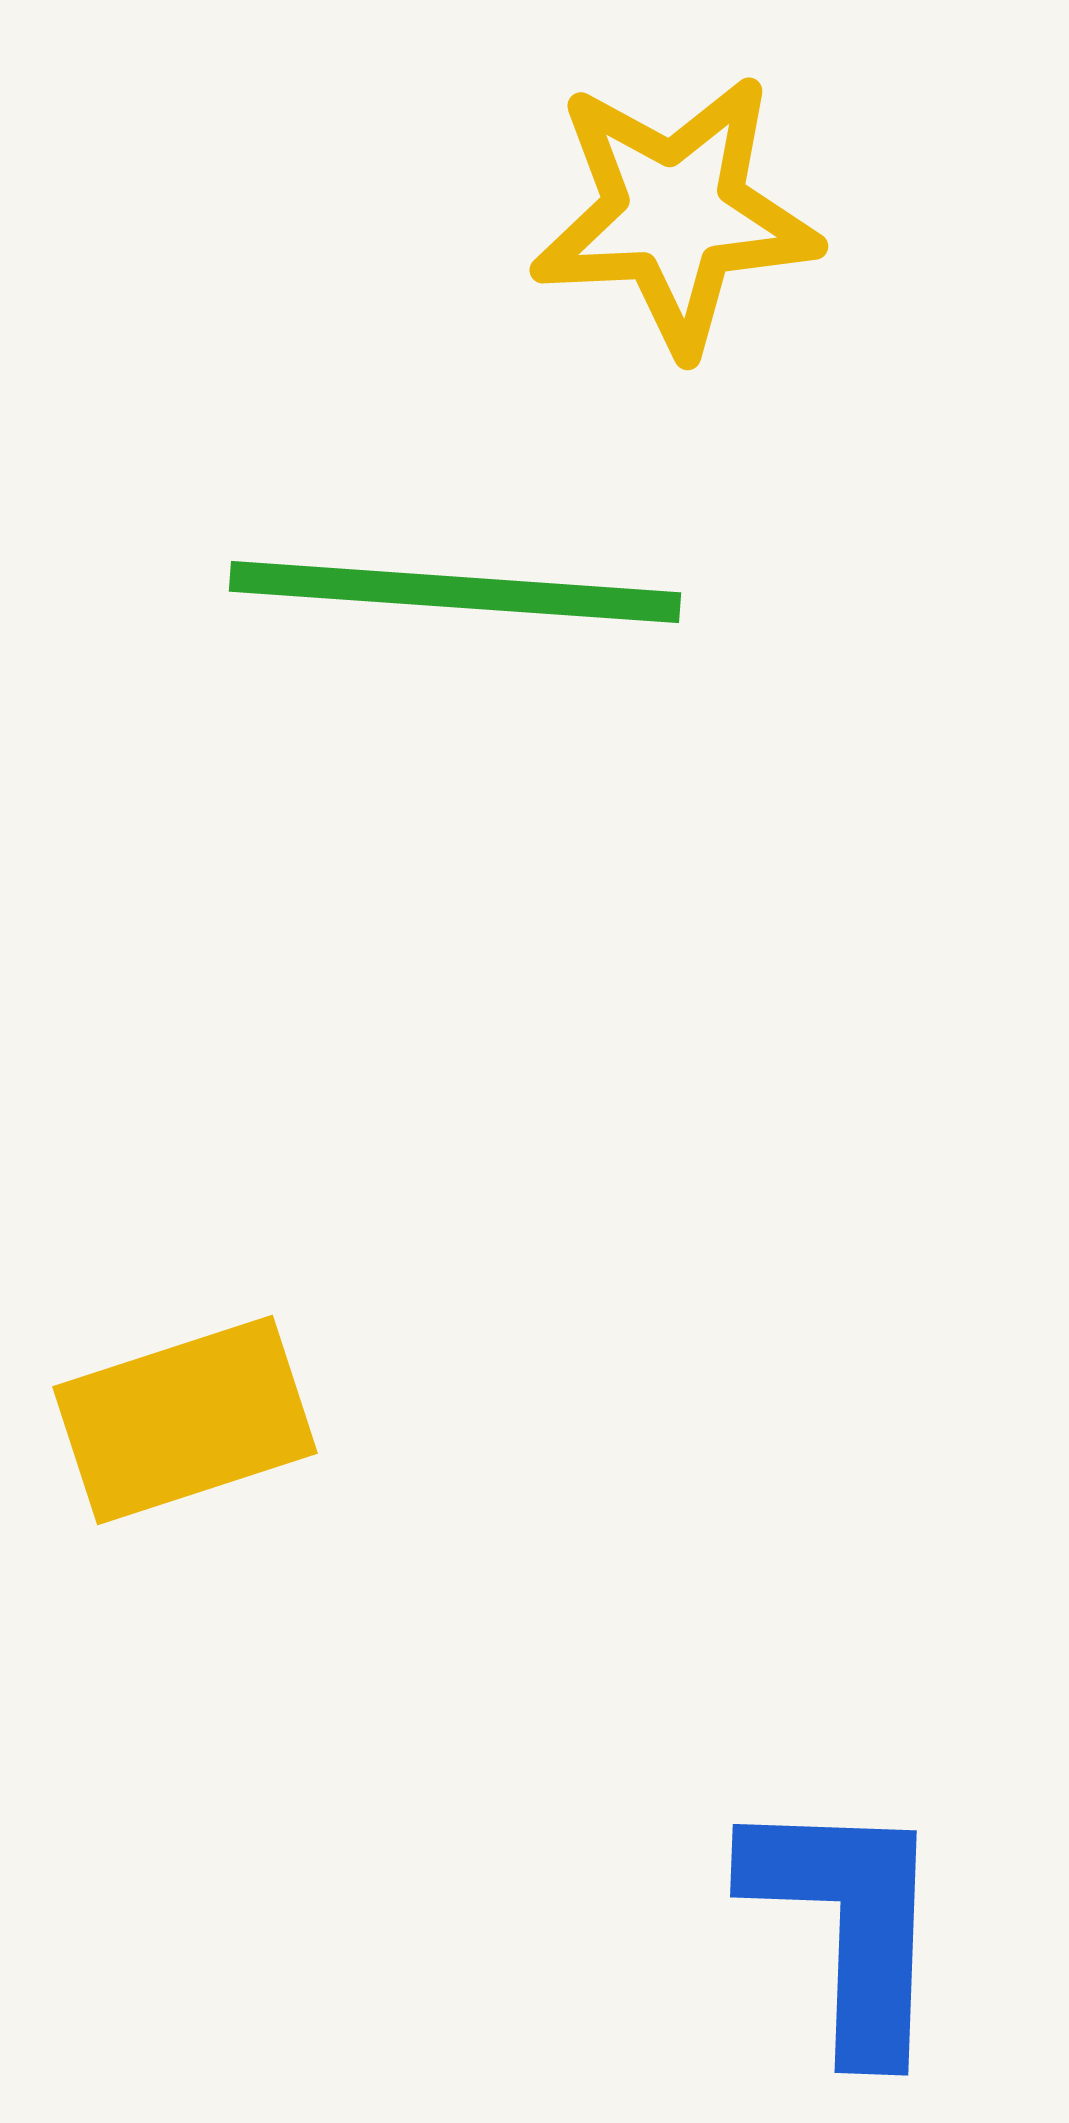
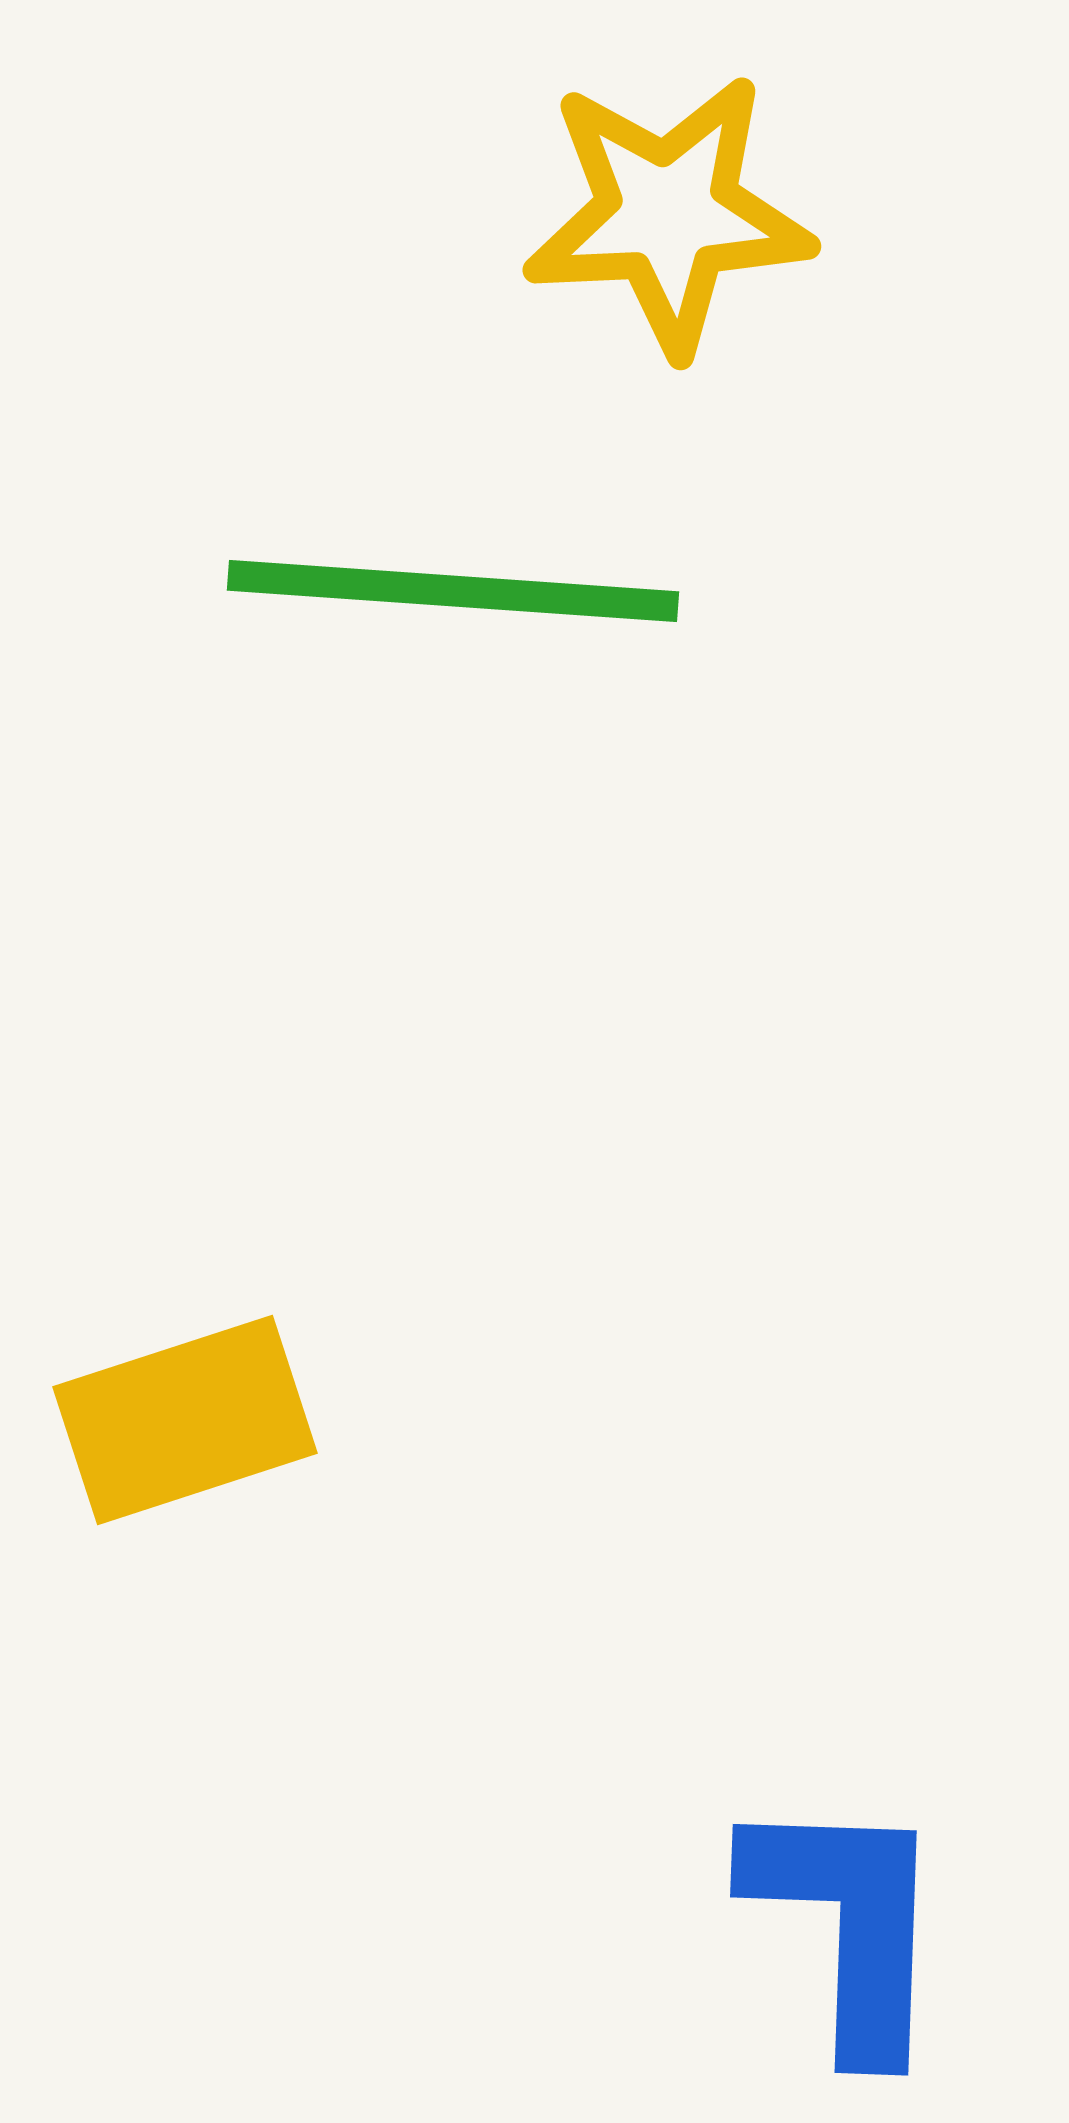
yellow star: moved 7 px left
green line: moved 2 px left, 1 px up
